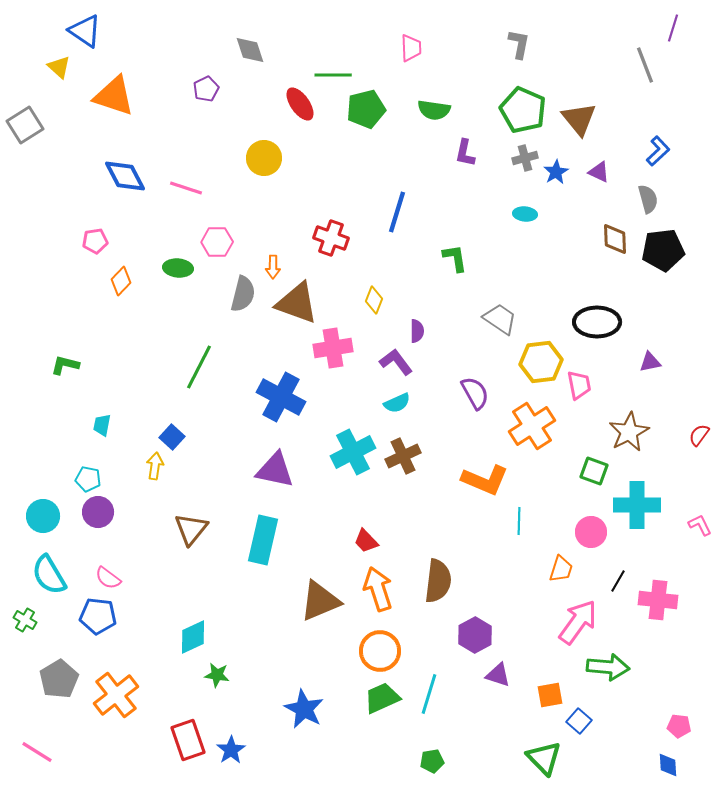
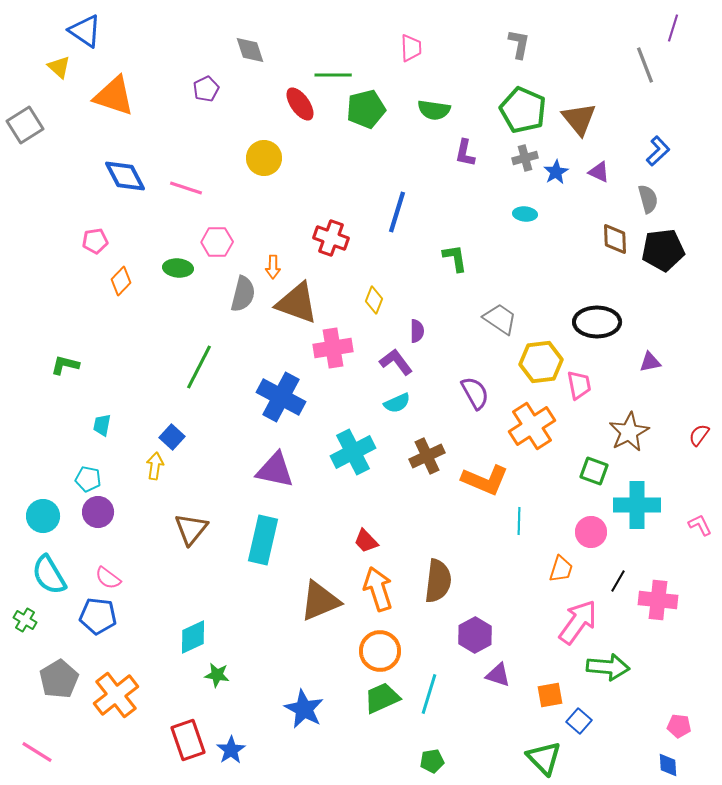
brown cross at (403, 456): moved 24 px right
